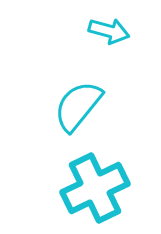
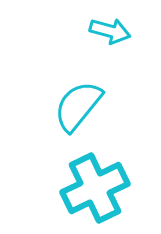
cyan arrow: moved 1 px right
